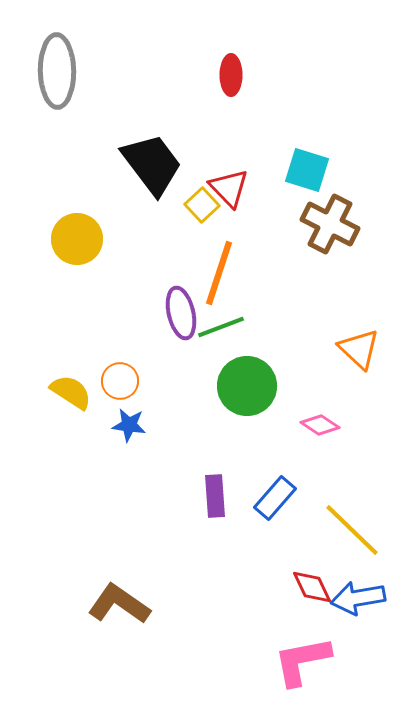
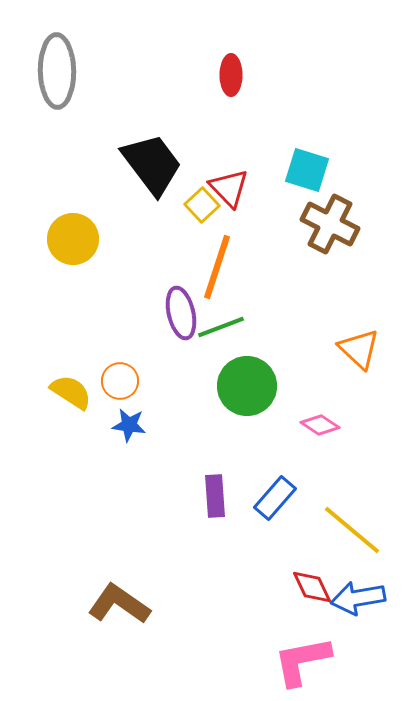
yellow circle: moved 4 px left
orange line: moved 2 px left, 6 px up
yellow line: rotated 4 degrees counterclockwise
